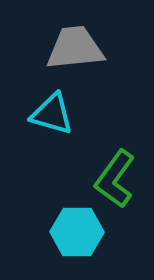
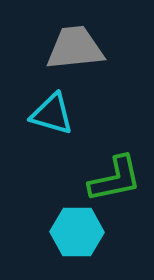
green L-shape: rotated 138 degrees counterclockwise
